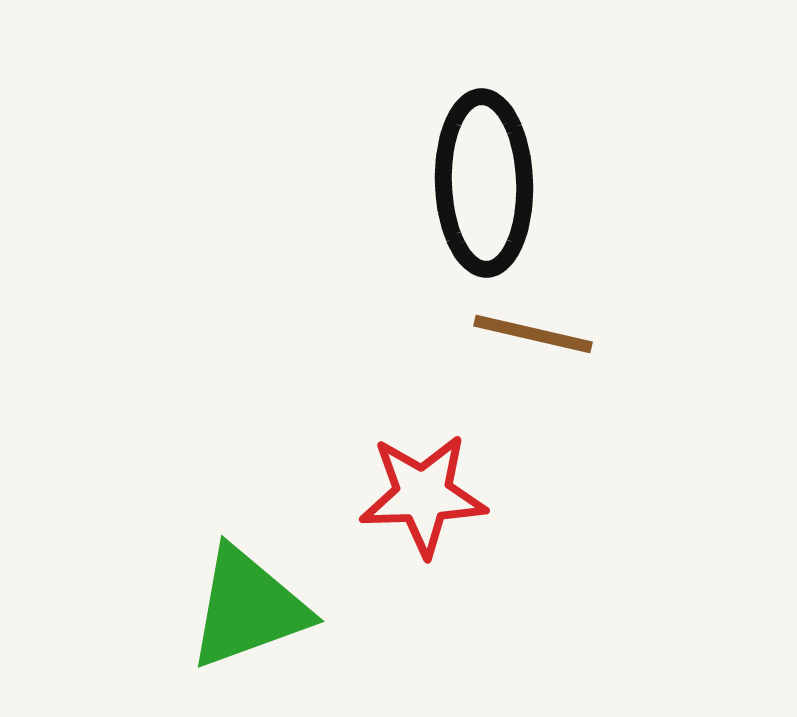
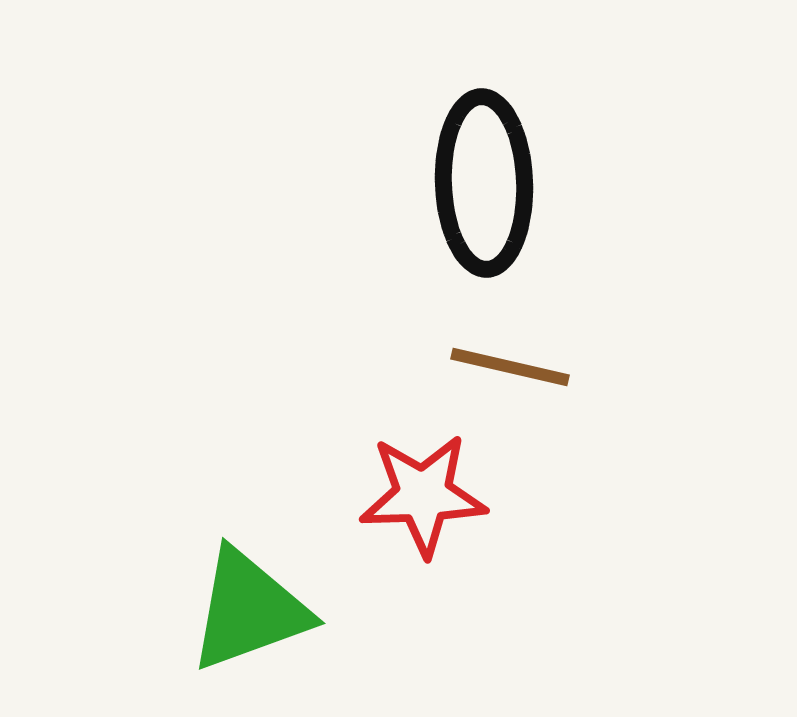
brown line: moved 23 px left, 33 px down
green triangle: moved 1 px right, 2 px down
